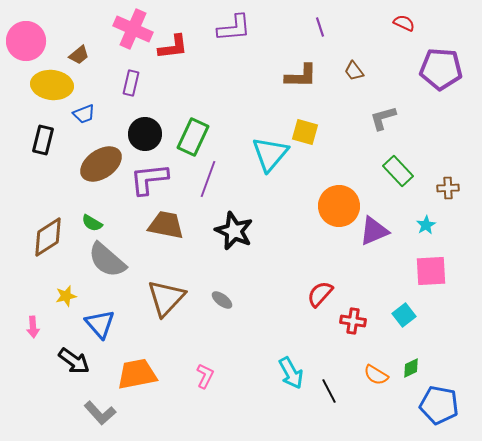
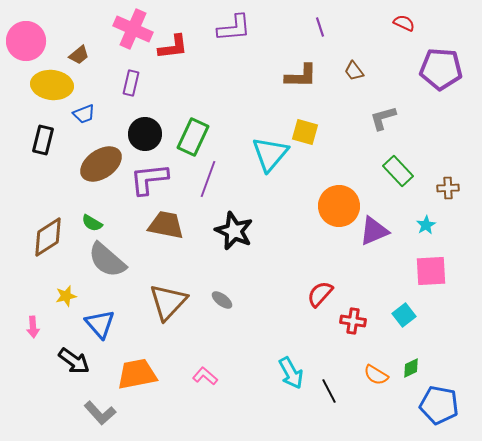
brown triangle at (166, 298): moved 2 px right, 4 px down
pink L-shape at (205, 376): rotated 75 degrees counterclockwise
